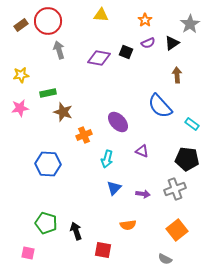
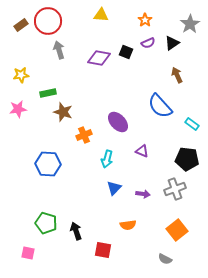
brown arrow: rotated 21 degrees counterclockwise
pink star: moved 2 px left, 1 px down
